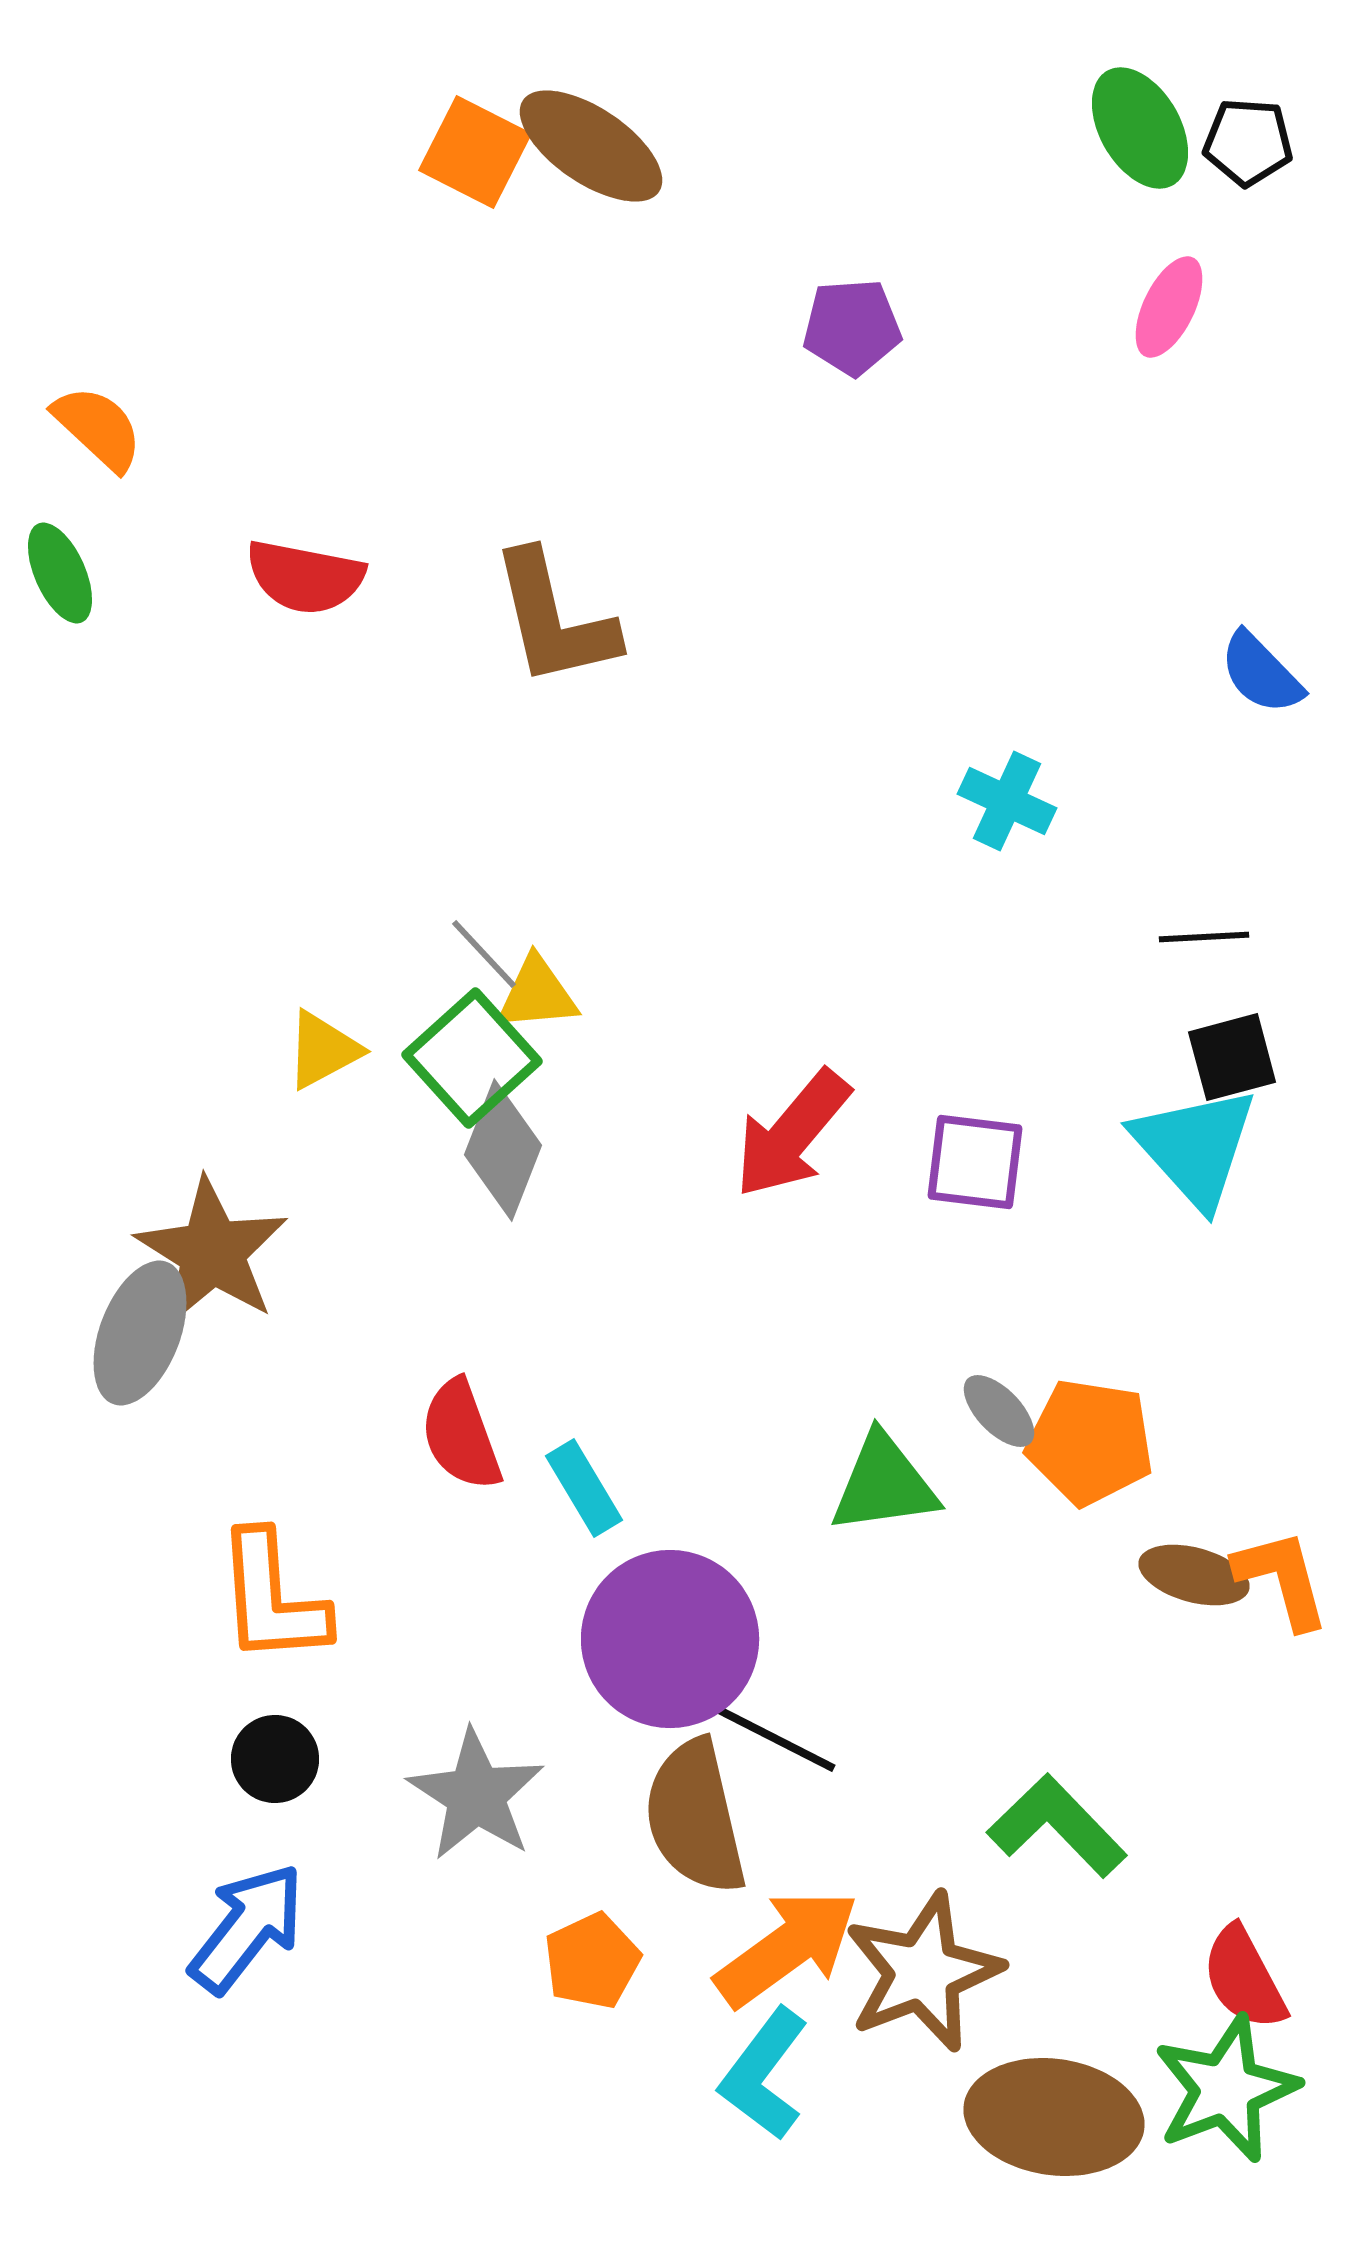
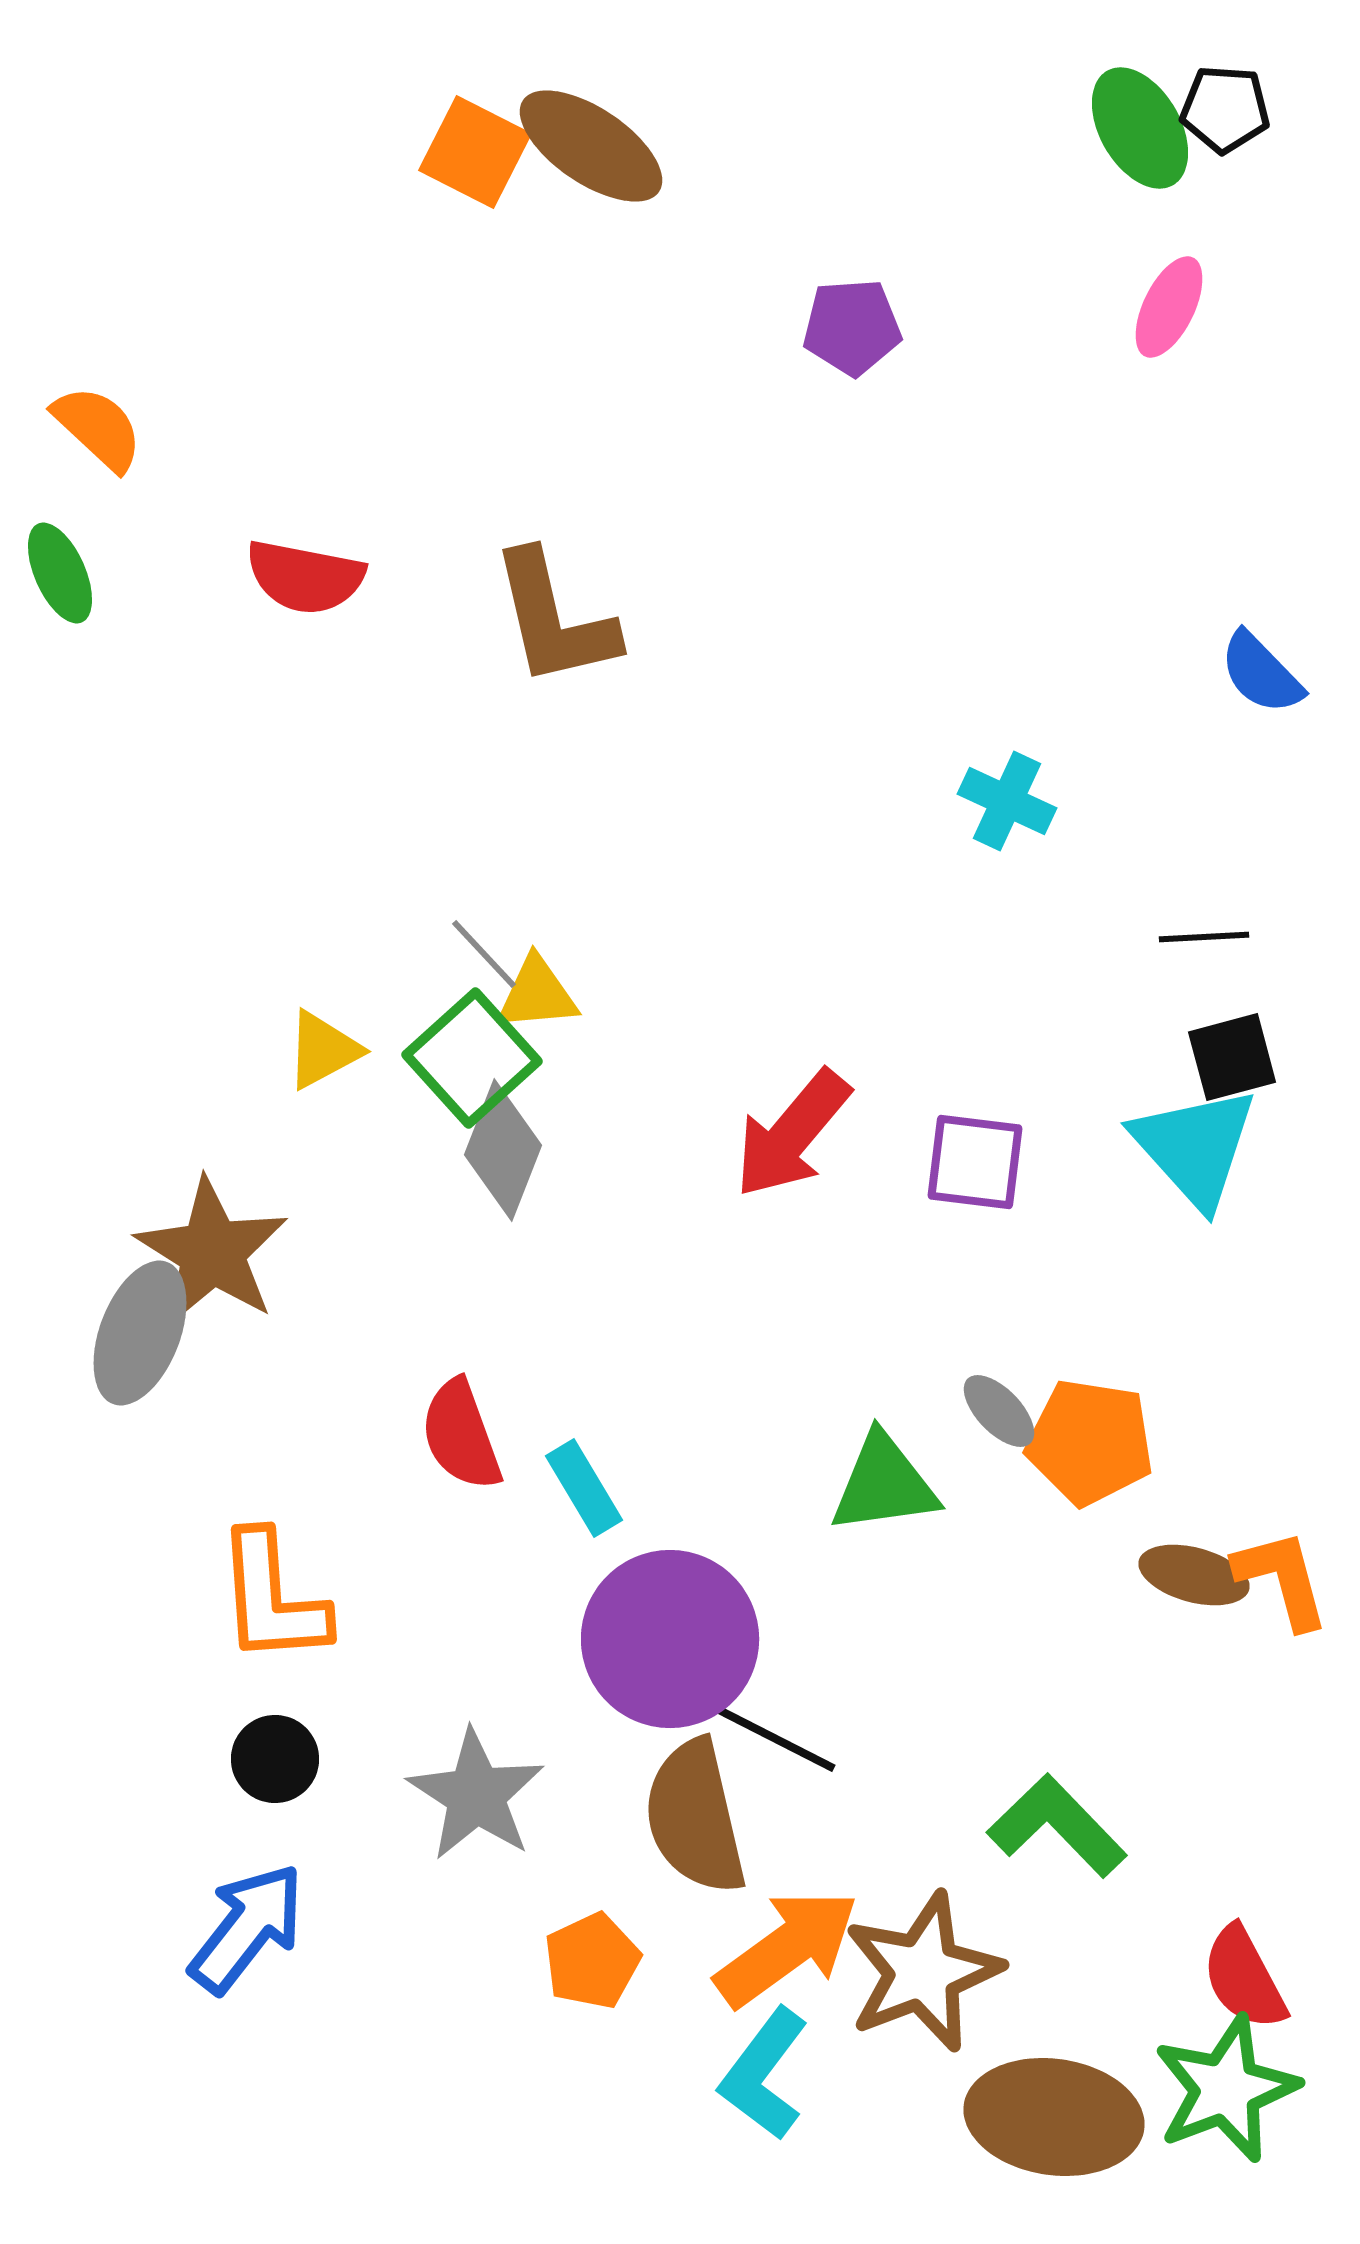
black pentagon at (1248, 142): moved 23 px left, 33 px up
